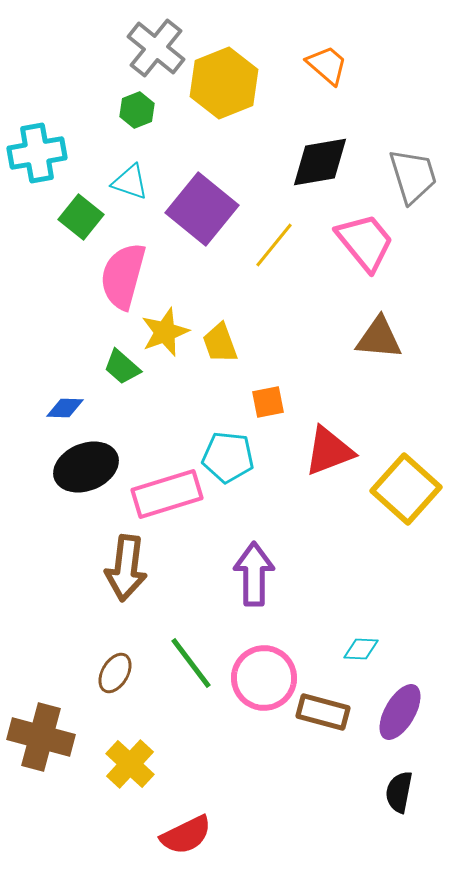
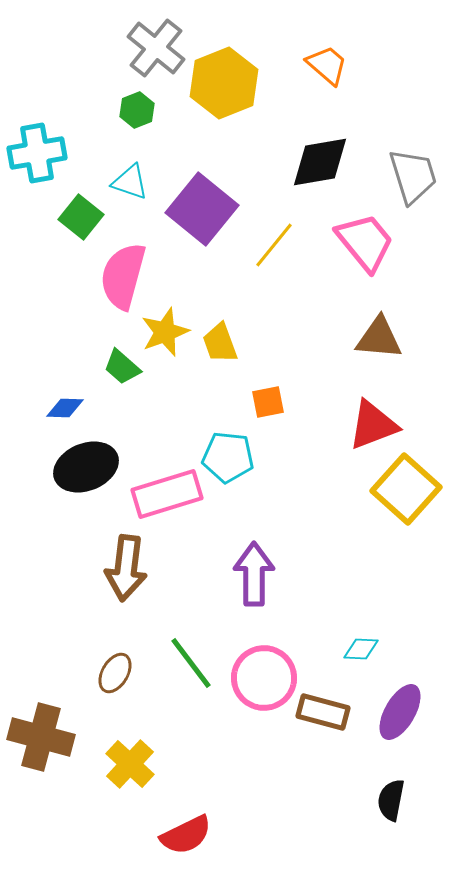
red triangle: moved 44 px right, 26 px up
black semicircle: moved 8 px left, 8 px down
